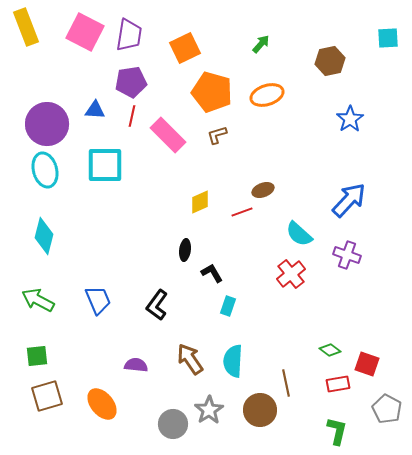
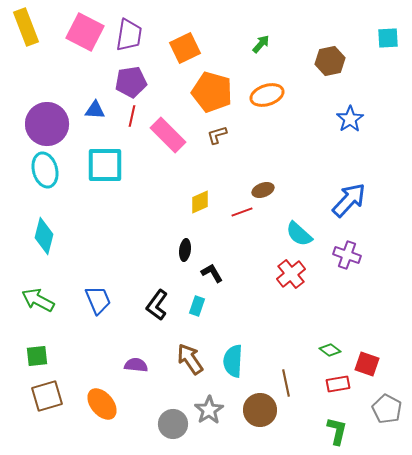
cyan rectangle at (228, 306): moved 31 px left
